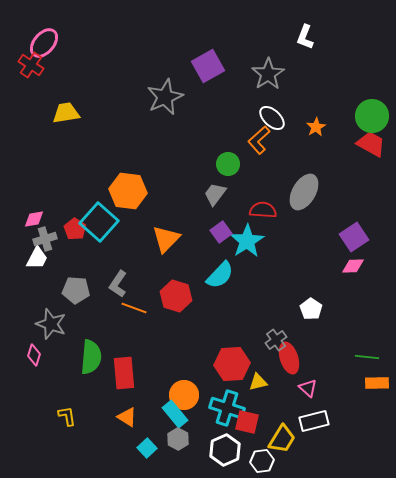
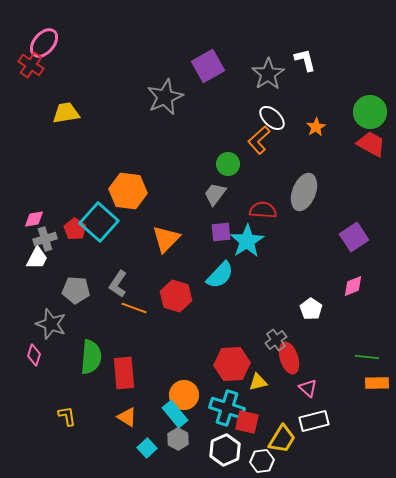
white L-shape at (305, 37): moved 23 px down; rotated 145 degrees clockwise
green circle at (372, 116): moved 2 px left, 4 px up
gray ellipse at (304, 192): rotated 9 degrees counterclockwise
purple square at (221, 232): rotated 30 degrees clockwise
pink diamond at (353, 266): moved 20 px down; rotated 20 degrees counterclockwise
